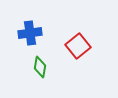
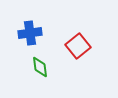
green diamond: rotated 15 degrees counterclockwise
